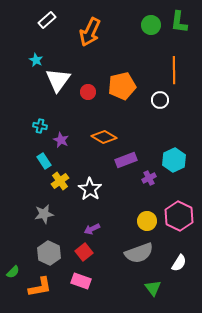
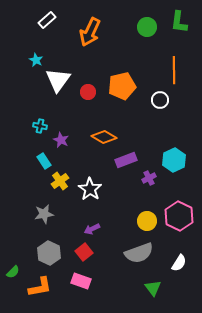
green circle: moved 4 px left, 2 px down
